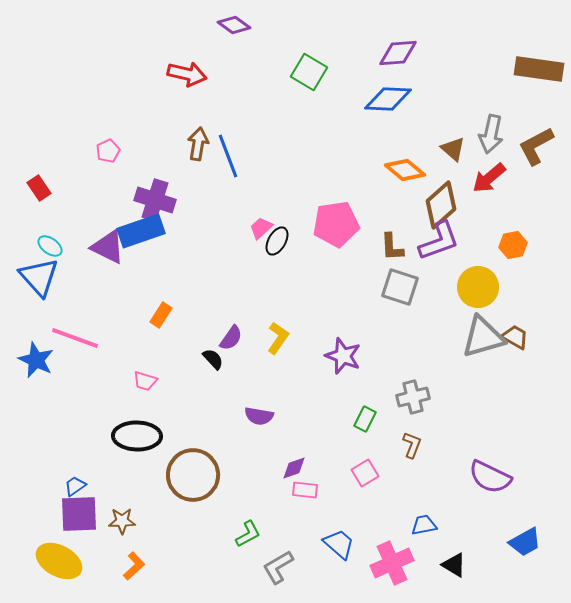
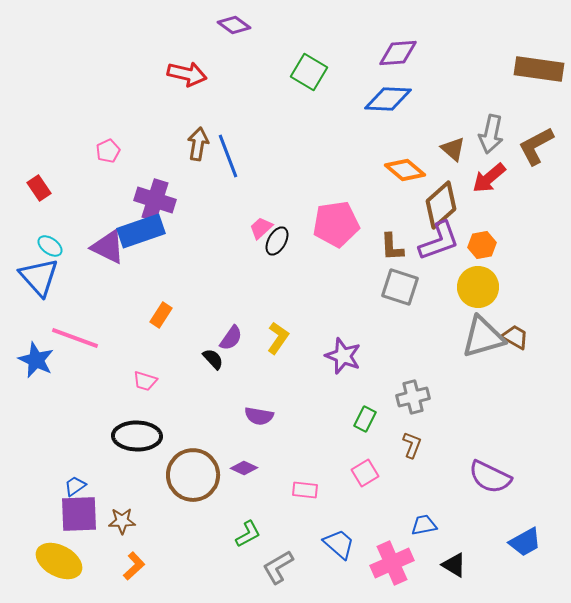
orange hexagon at (513, 245): moved 31 px left
purple diamond at (294, 468): moved 50 px left; rotated 44 degrees clockwise
